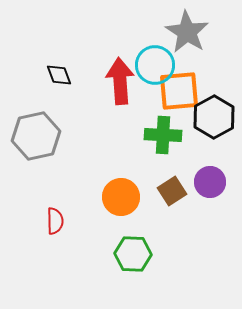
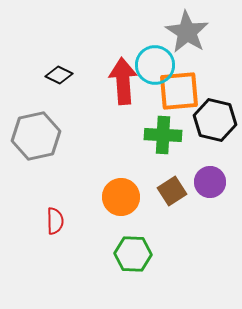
black diamond: rotated 44 degrees counterclockwise
red arrow: moved 3 px right
black hexagon: moved 1 px right, 3 px down; rotated 18 degrees counterclockwise
